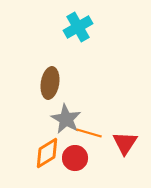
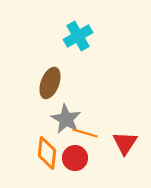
cyan cross: moved 9 px down
brown ellipse: rotated 12 degrees clockwise
orange line: moved 4 px left
orange diamond: rotated 52 degrees counterclockwise
